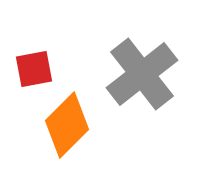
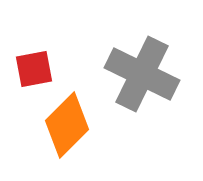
gray cross: rotated 26 degrees counterclockwise
